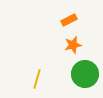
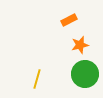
orange star: moved 7 px right
